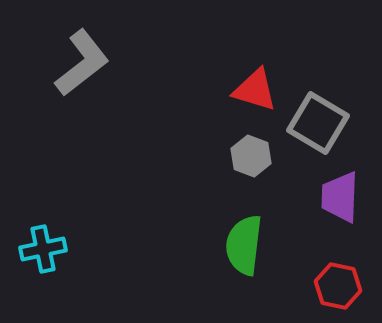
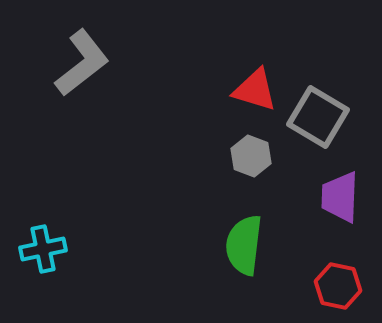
gray square: moved 6 px up
